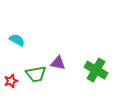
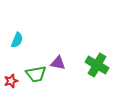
cyan semicircle: rotated 84 degrees clockwise
green cross: moved 1 px right, 5 px up
